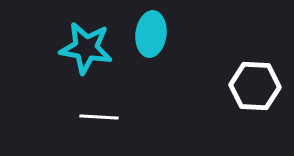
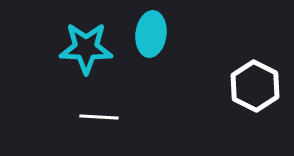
cyan star: rotated 8 degrees counterclockwise
white hexagon: rotated 24 degrees clockwise
